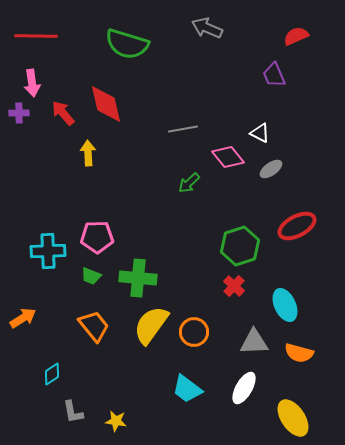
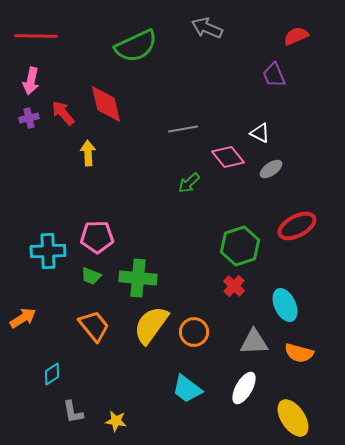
green semicircle: moved 9 px right, 2 px down; rotated 42 degrees counterclockwise
pink arrow: moved 1 px left, 2 px up; rotated 20 degrees clockwise
purple cross: moved 10 px right, 5 px down; rotated 12 degrees counterclockwise
